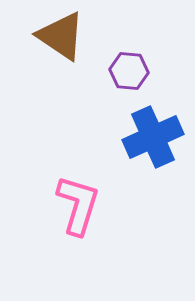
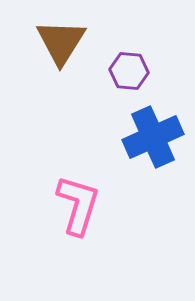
brown triangle: moved 6 px down; rotated 28 degrees clockwise
